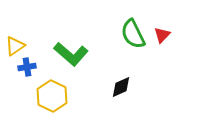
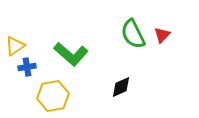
yellow hexagon: moved 1 px right; rotated 24 degrees clockwise
